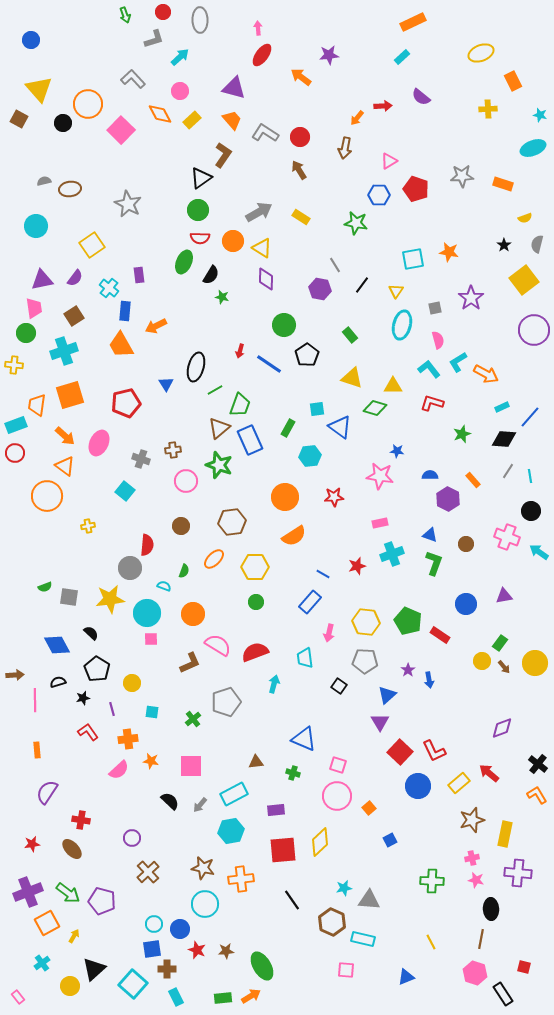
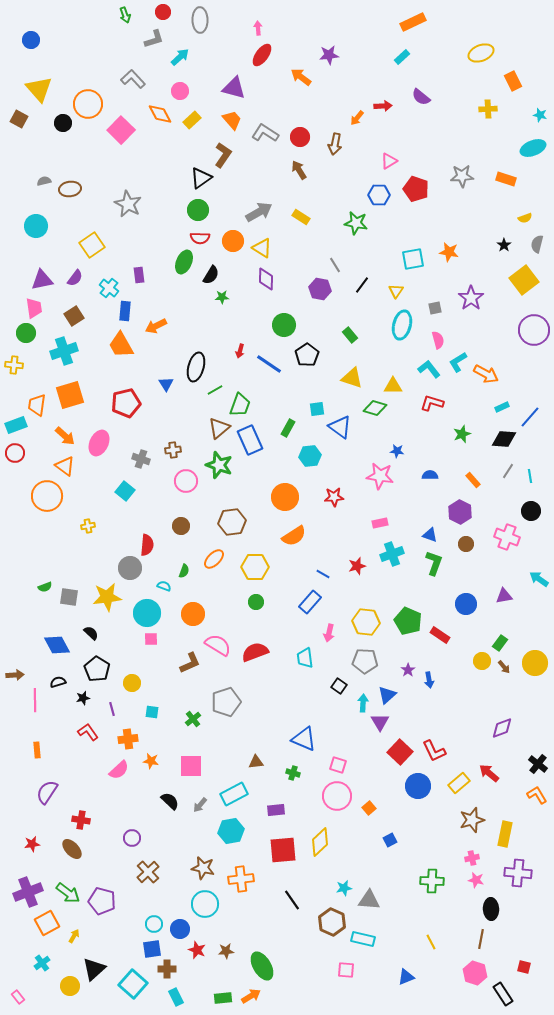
brown arrow at (345, 148): moved 10 px left, 4 px up
orange rectangle at (503, 184): moved 3 px right, 5 px up
green star at (222, 297): rotated 16 degrees counterclockwise
purple hexagon at (448, 499): moved 12 px right, 13 px down
cyan arrow at (539, 552): moved 27 px down
yellow star at (110, 599): moved 3 px left, 2 px up
cyan arrow at (274, 684): moved 89 px right, 19 px down; rotated 12 degrees counterclockwise
